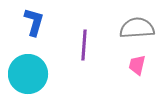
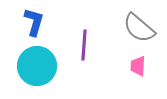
gray semicircle: moved 2 px right; rotated 136 degrees counterclockwise
pink trapezoid: moved 1 px right, 1 px down; rotated 10 degrees counterclockwise
cyan circle: moved 9 px right, 8 px up
